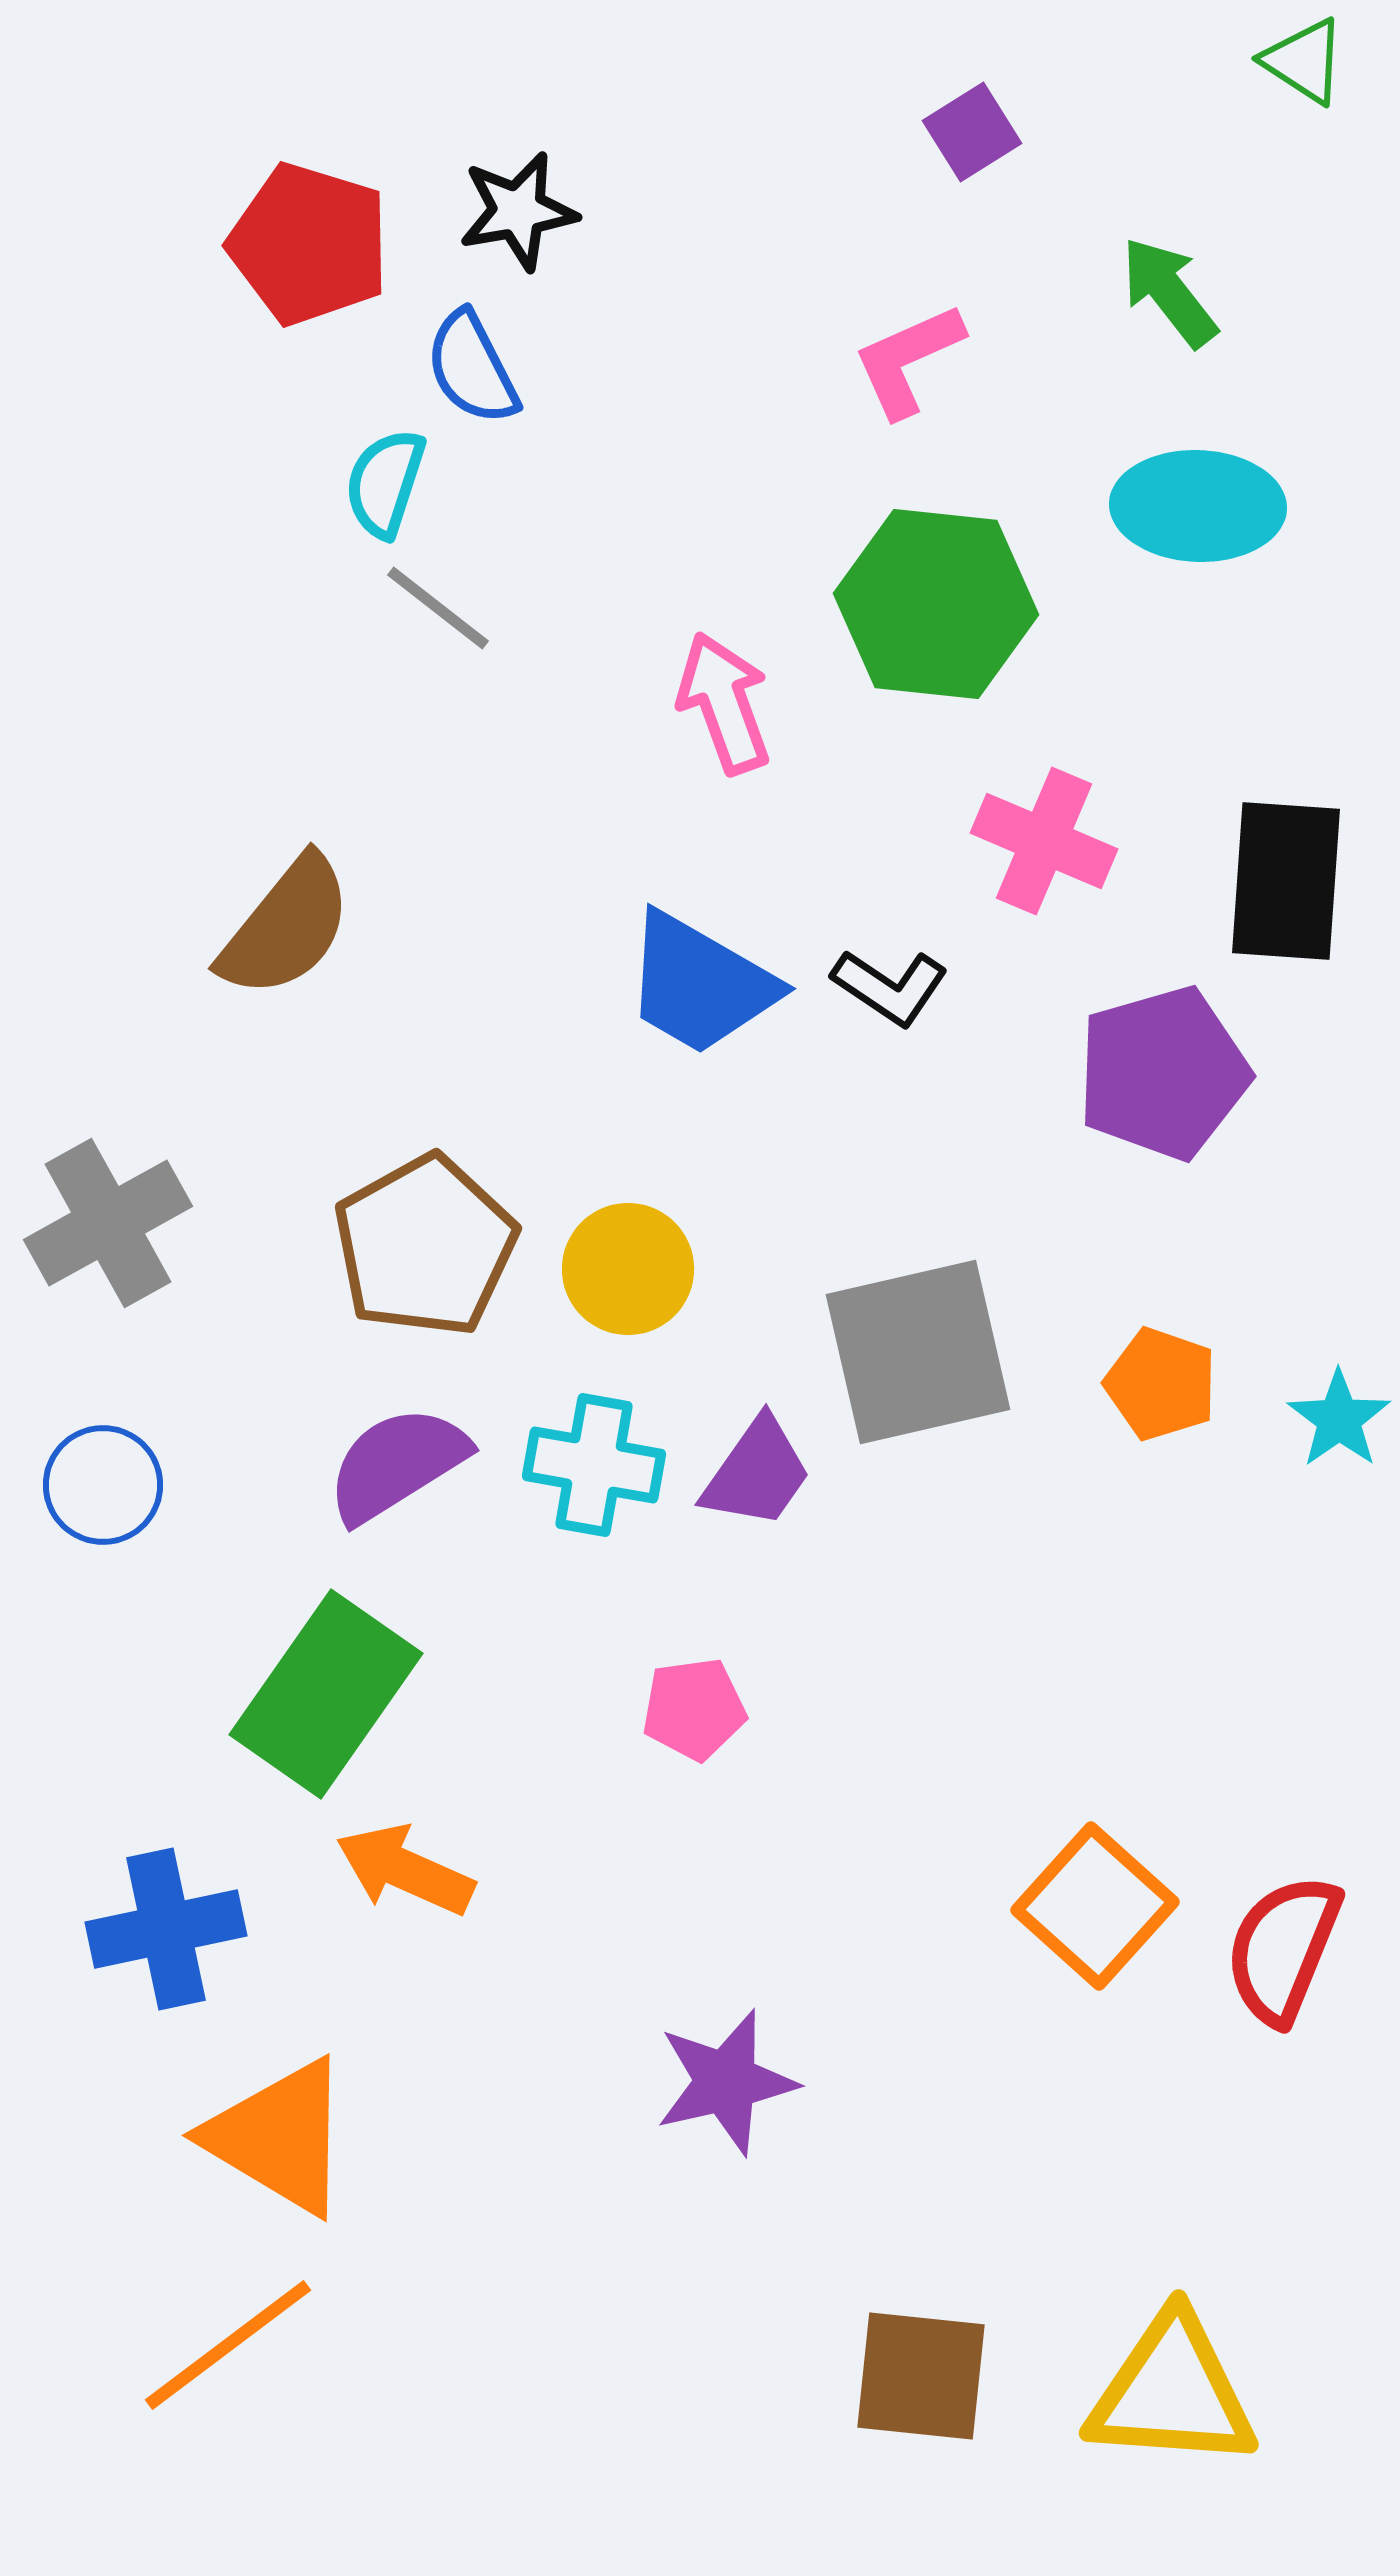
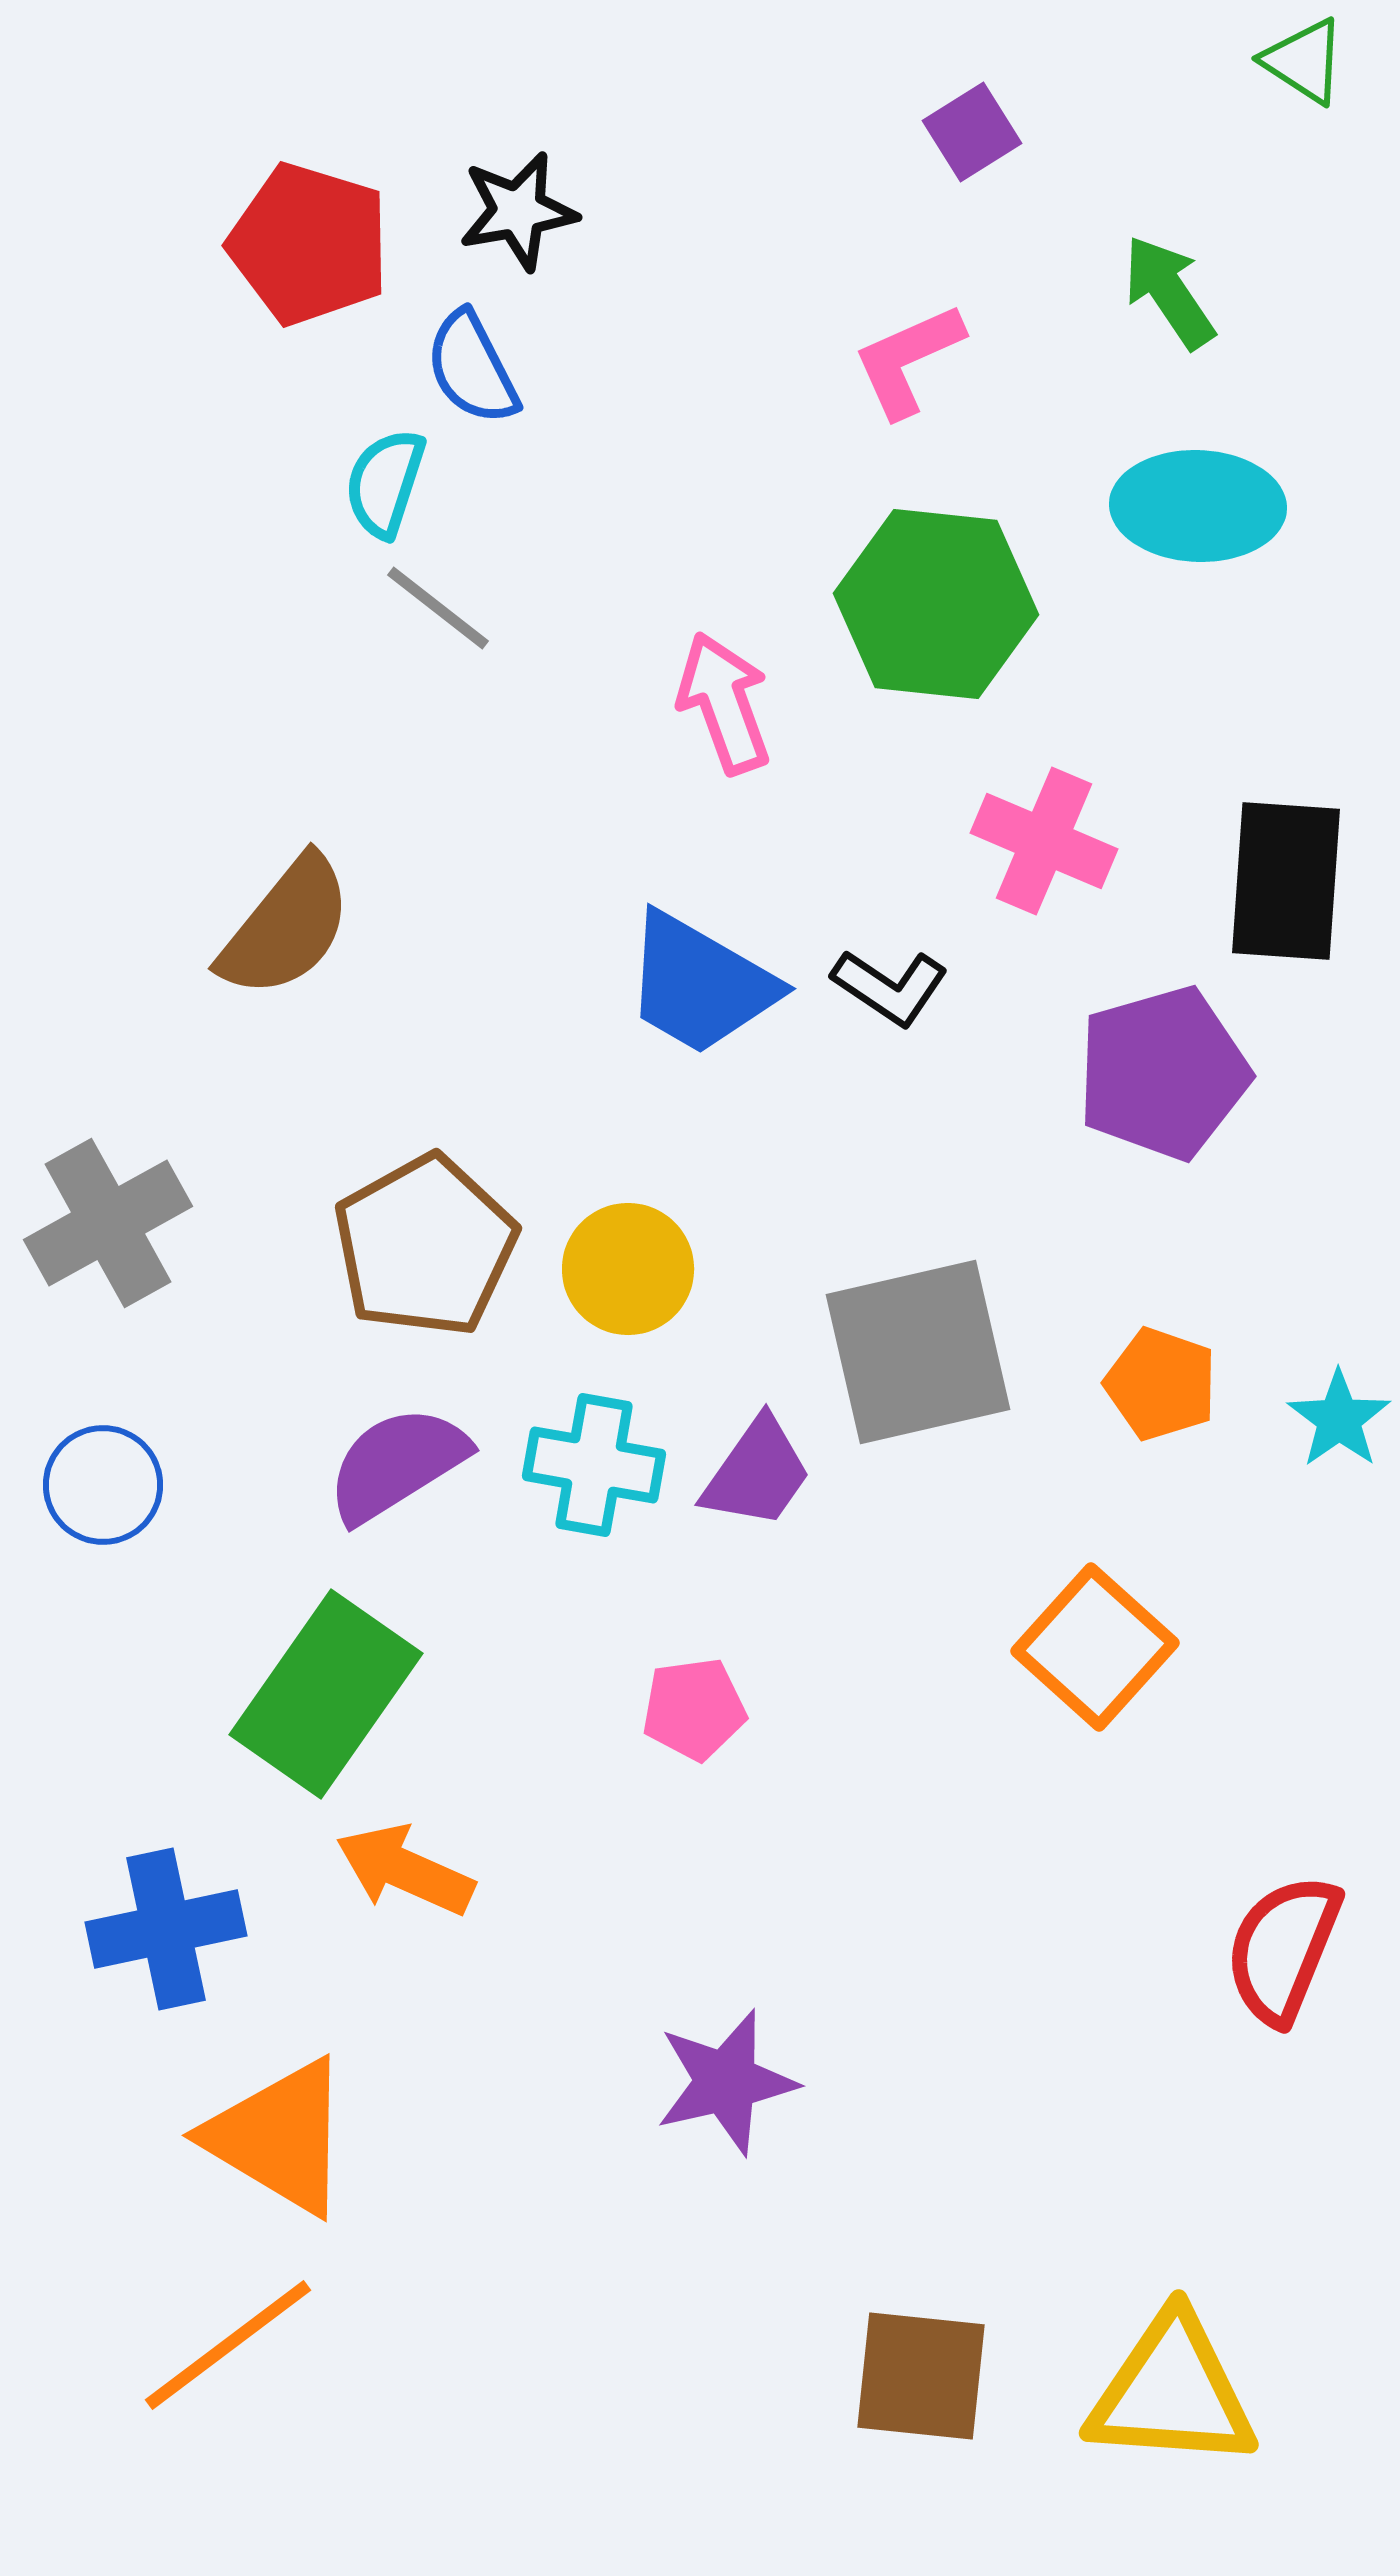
green arrow: rotated 4 degrees clockwise
orange square: moved 259 px up
